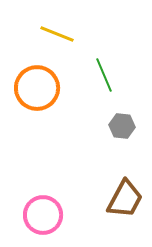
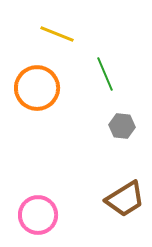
green line: moved 1 px right, 1 px up
brown trapezoid: rotated 30 degrees clockwise
pink circle: moved 5 px left
